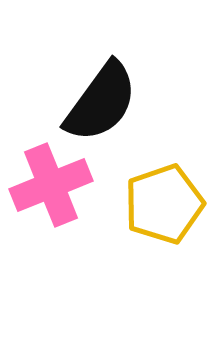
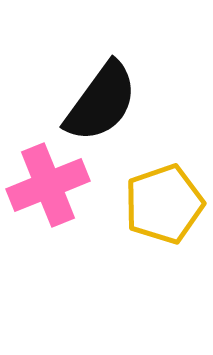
pink cross: moved 3 px left
